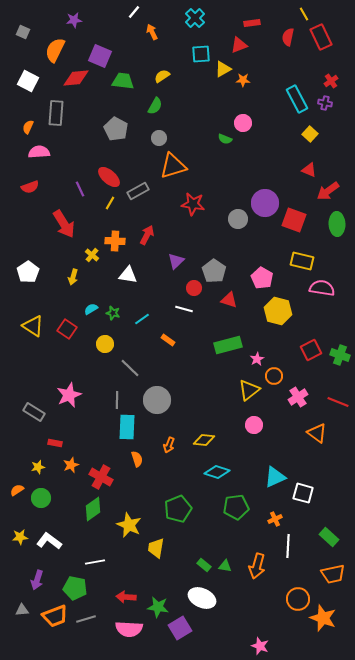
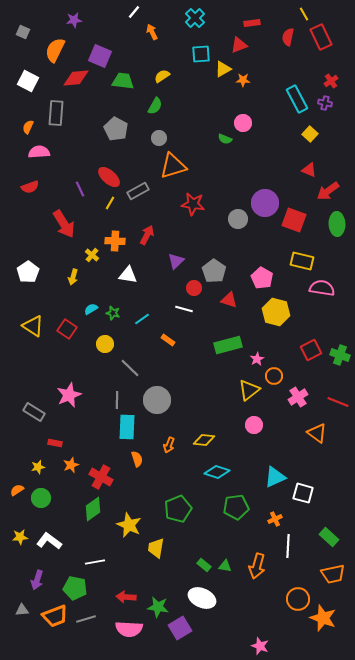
yellow hexagon at (278, 311): moved 2 px left, 1 px down
